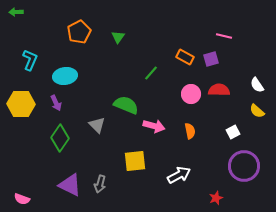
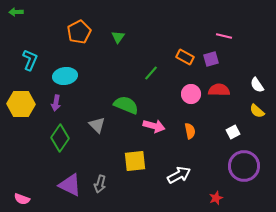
purple arrow: rotated 35 degrees clockwise
